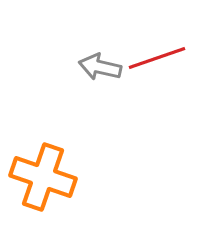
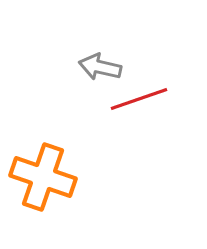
red line: moved 18 px left, 41 px down
